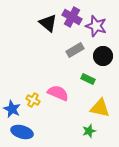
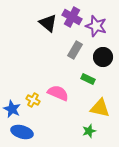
gray rectangle: rotated 30 degrees counterclockwise
black circle: moved 1 px down
